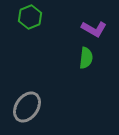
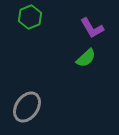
purple L-shape: moved 2 px left, 1 px up; rotated 30 degrees clockwise
green semicircle: rotated 40 degrees clockwise
